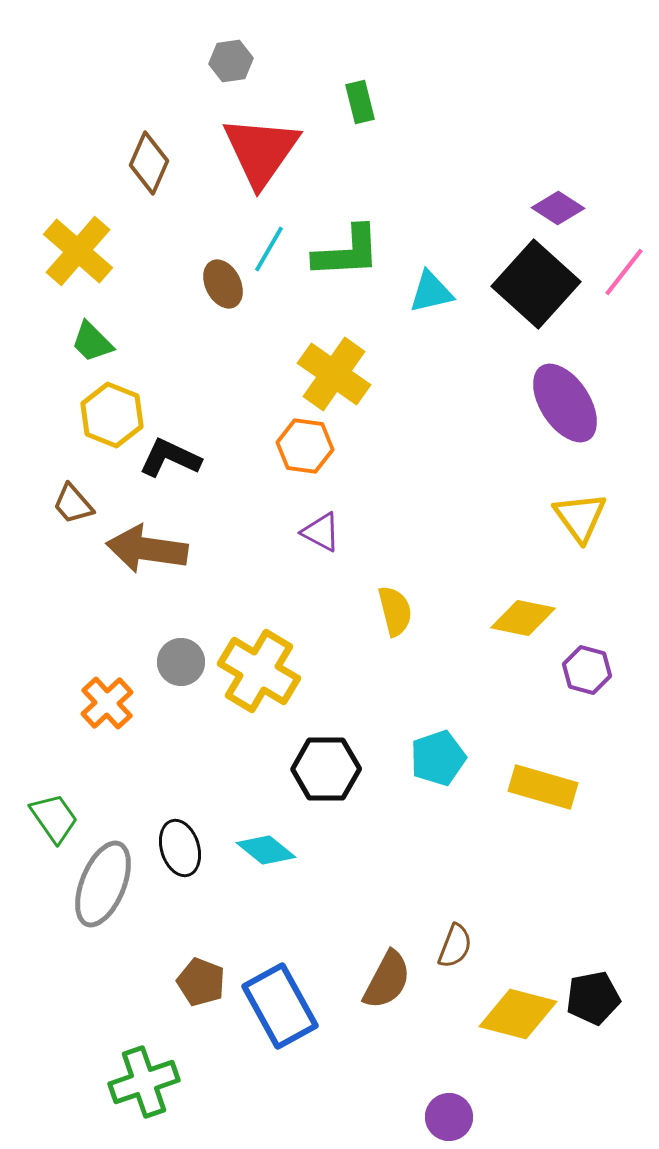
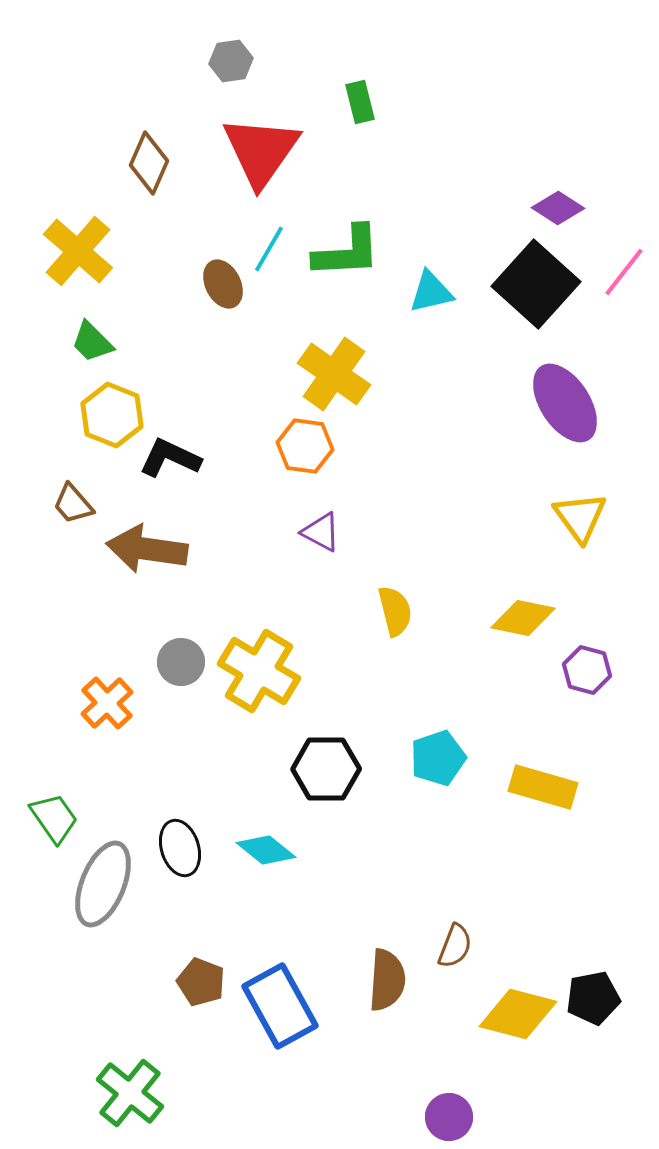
brown semicircle at (387, 980): rotated 24 degrees counterclockwise
green cross at (144, 1082): moved 14 px left, 11 px down; rotated 32 degrees counterclockwise
